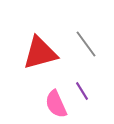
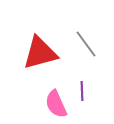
purple line: rotated 30 degrees clockwise
